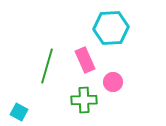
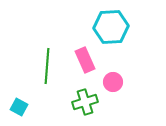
cyan hexagon: moved 1 px up
green line: rotated 12 degrees counterclockwise
green cross: moved 1 px right, 2 px down; rotated 15 degrees counterclockwise
cyan square: moved 5 px up
